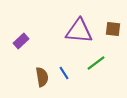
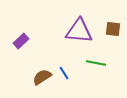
green line: rotated 48 degrees clockwise
brown semicircle: rotated 114 degrees counterclockwise
